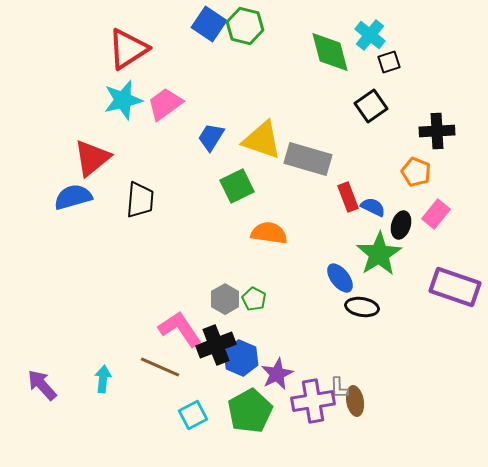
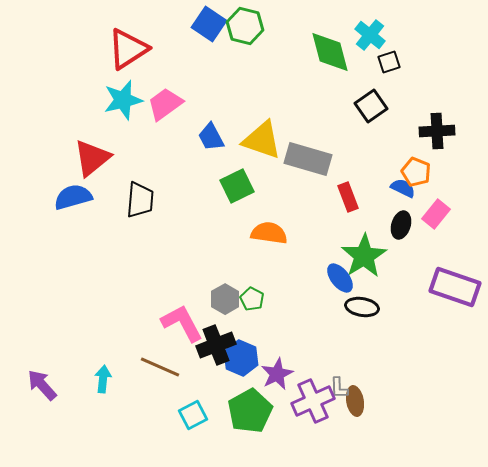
blue trapezoid at (211, 137): rotated 60 degrees counterclockwise
blue semicircle at (373, 207): moved 30 px right, 19 px up
green star at (379, 254): moved 15 px left, 2 px down
green pentagon at (254, 299): moved 2 px left
pink L-shape at (180, 329): moved 2 px right, 6 px up; rotated 6 degrees clockwise
purple cross at (313, 401): rotated 15 degrees counterclockwise
